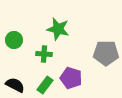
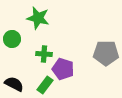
green star: moved 20 px left, 11 px up
green circle: moved 2 px left, 1 px up
purple pentagon: moved 8 px left, 9 px up
black semicircle: moved 1 px left, 1 px up
